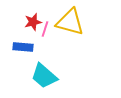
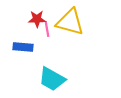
red star: moved 4 px right, 3 px up; rotated 12 degrees clockwise
pink line: moved 2 px right; rotated 28 degrees counterclockwise
cyan trapezoid: moved 8 px right, 3 px down; rotated 12 degrees counterclockwise
